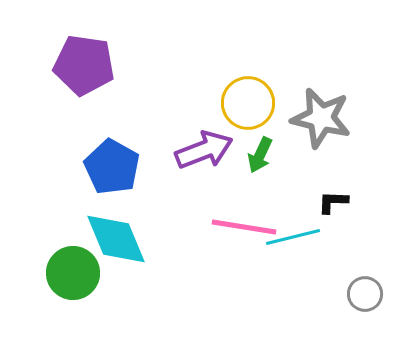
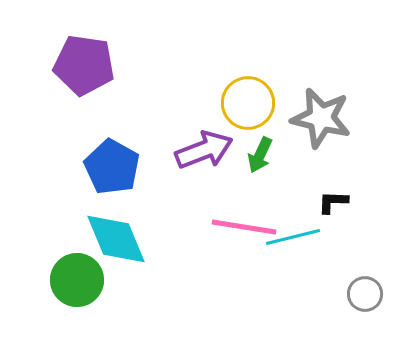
green circle: moved 4 px right, 7 px down
